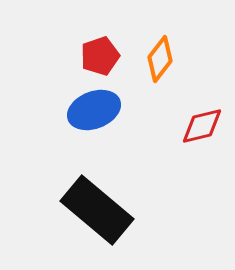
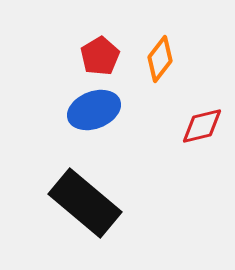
red pentagon: rotated 12 degrees counterclockwise
black rectangle: moved 12 px left, 7 px up
